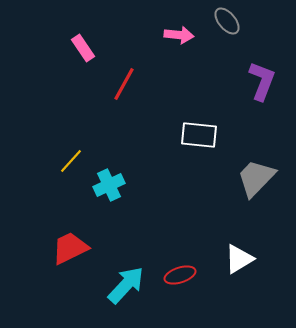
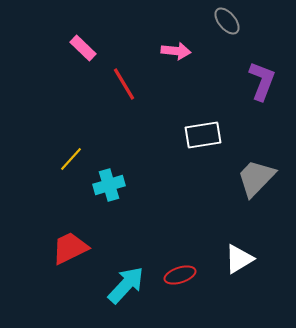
pink arrow: moved 3 px left, 16 px down
pink rectangle: rotated 12 degrees counterclockwise
red line: rotated 60 degrees counterclockwise
white rectangle: moved 4 px right; rotated 15 degrees counterclockwise
yellow line: moved 2 px up
cyan cross: rotated 8 degrees clockwise
